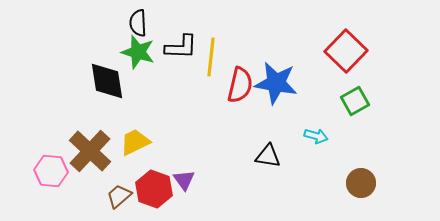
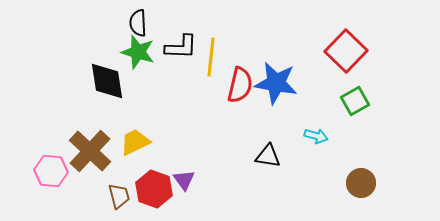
brown trapezoid: rotated 116 degrees clockwise
